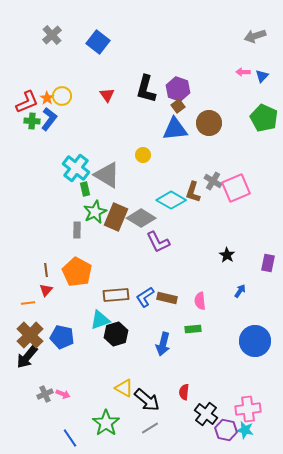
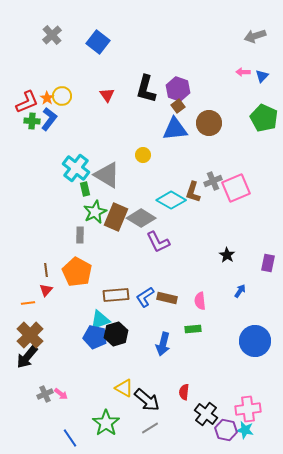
gray cross at (213, 181): rotated 36 degrees clockwise
gray rectangle at (77, 230): moved 3 px right, 5 px down
blue pentagon at (62, 337): moved 33 px right
pink arrow at (63, 394): moved 2 px left; rotated 16 degrees clockwise
